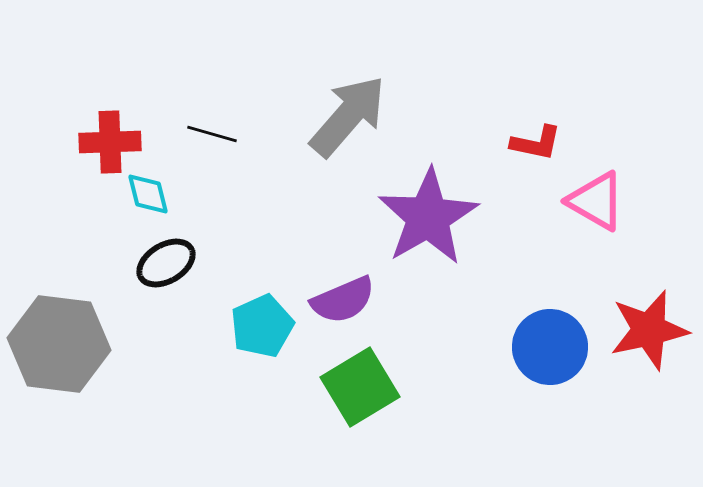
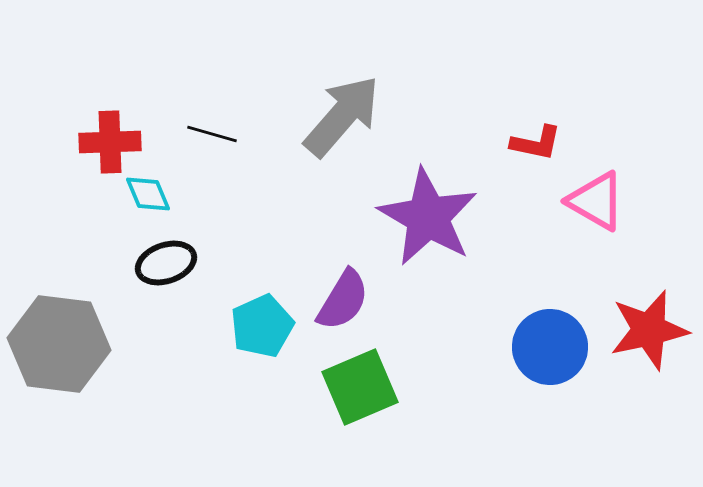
gray arrow: moved 6 px left
cyan diamond: rotated 9 degrees counterclockwise
purple star: rotated 12 degrees counterclockwise
black ellipse: rotated 12 degrees clockwise
purple semicircle: rotated 36 degrees counterclockwise
green square: rotated 8 degrees clockwise
